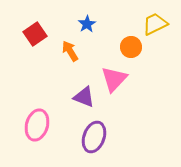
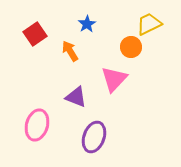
yellow trapezoid: moved 6 px left
purple triangle: moved 8 px left
